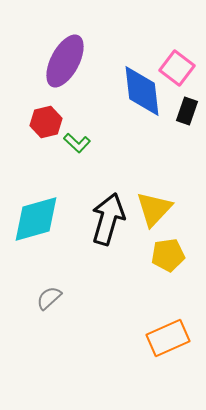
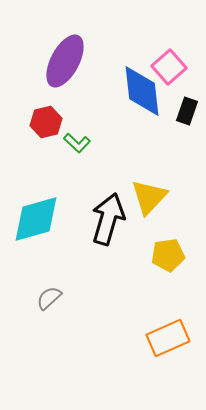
pink square: moved 8 px left, 1 px up; rotated 12 degrees clockwise
yellow triangle: moved 5 px left, 12 px up
